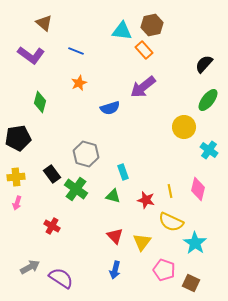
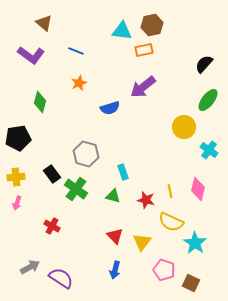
orange rectangle: rotated 60 degrees counterclockwise
